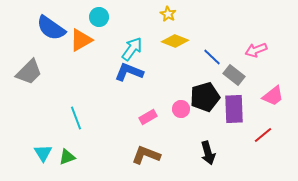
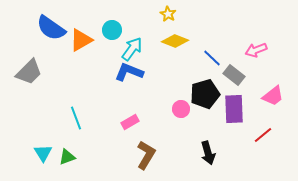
cyan circle: moved 13 px right, 13 px down
blue line: moved 1 px down
black pentagon: moved 3 px up
pink rectangle: moved 18 px left, 5 px down
brown L-shape: rotated 100 degrees clockwise
